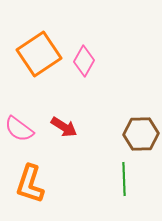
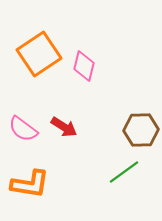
pink diamond: moved 5 px down; rotated 16 degrees counterclockwise
pink semicircle: moved 4 px right
brown hexagon: moved 4 px up
green line: moved 7 px up; rotated 56 degrees clockwise
orange L-shape: rotated 99 degrees counterclockwise
